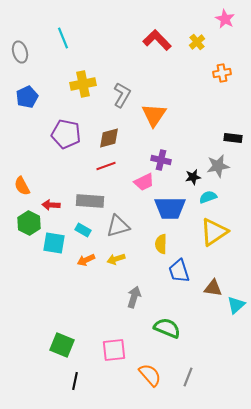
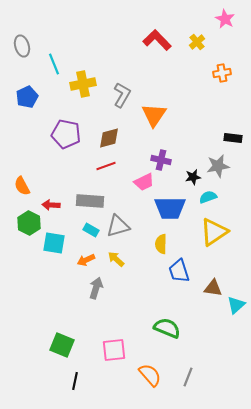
cyan line at (63, 38): moved 9 px left, 26 px down
gray ellipse at (20, 52): moved 2 px right, 6 px up
cyan rectangle at (83, 230): moved 8 px right
yellow arrow at (116, 259): rotated 60 degrees clockwise
gray arrow at (134, 297): moved 38 px left, 9 px up
